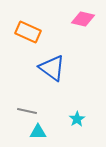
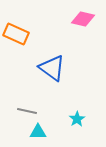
orange rectangle: moved 12 px left, 2 px down
